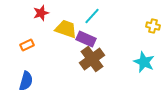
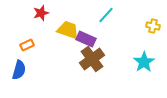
cyan line: moved 14 px right, 1 px up
yellow trapezoid: moved 2 px right, 1 px down
cyan star: rotated 15 degrees clockwise
blue semicircle: moved 7 px left, 11 px up
